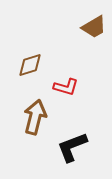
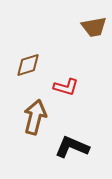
brown trapezoid: rotated 20 degrees clockwise
brown diamond: moved 2 px left
black L-shape: rotated 44 degrees clockwise
